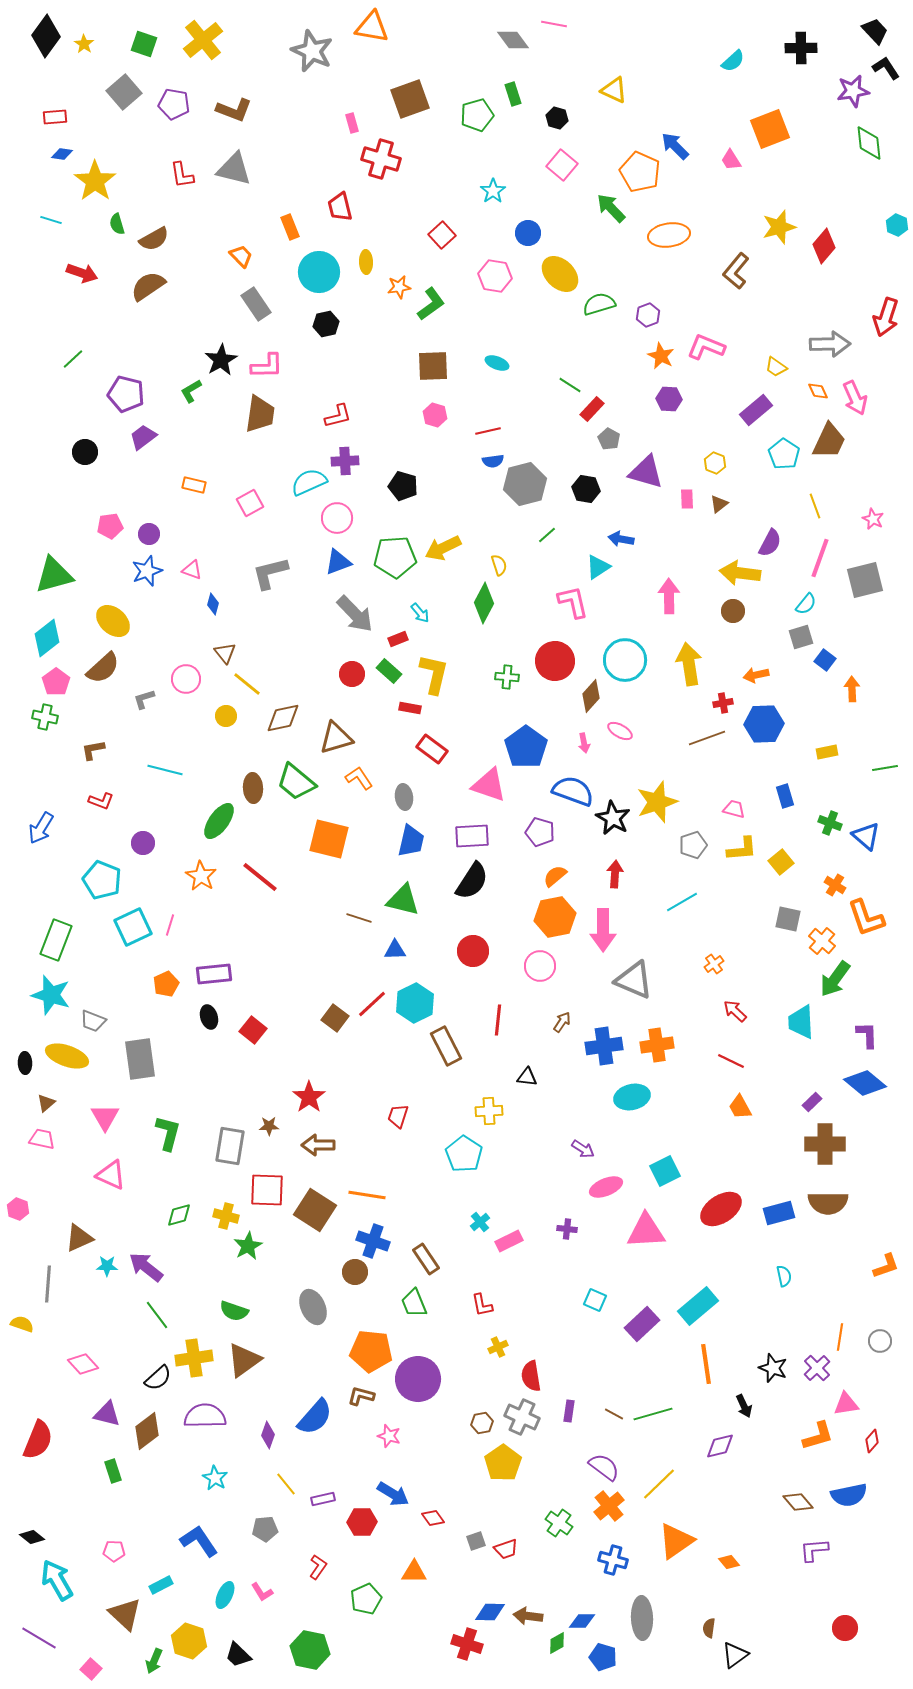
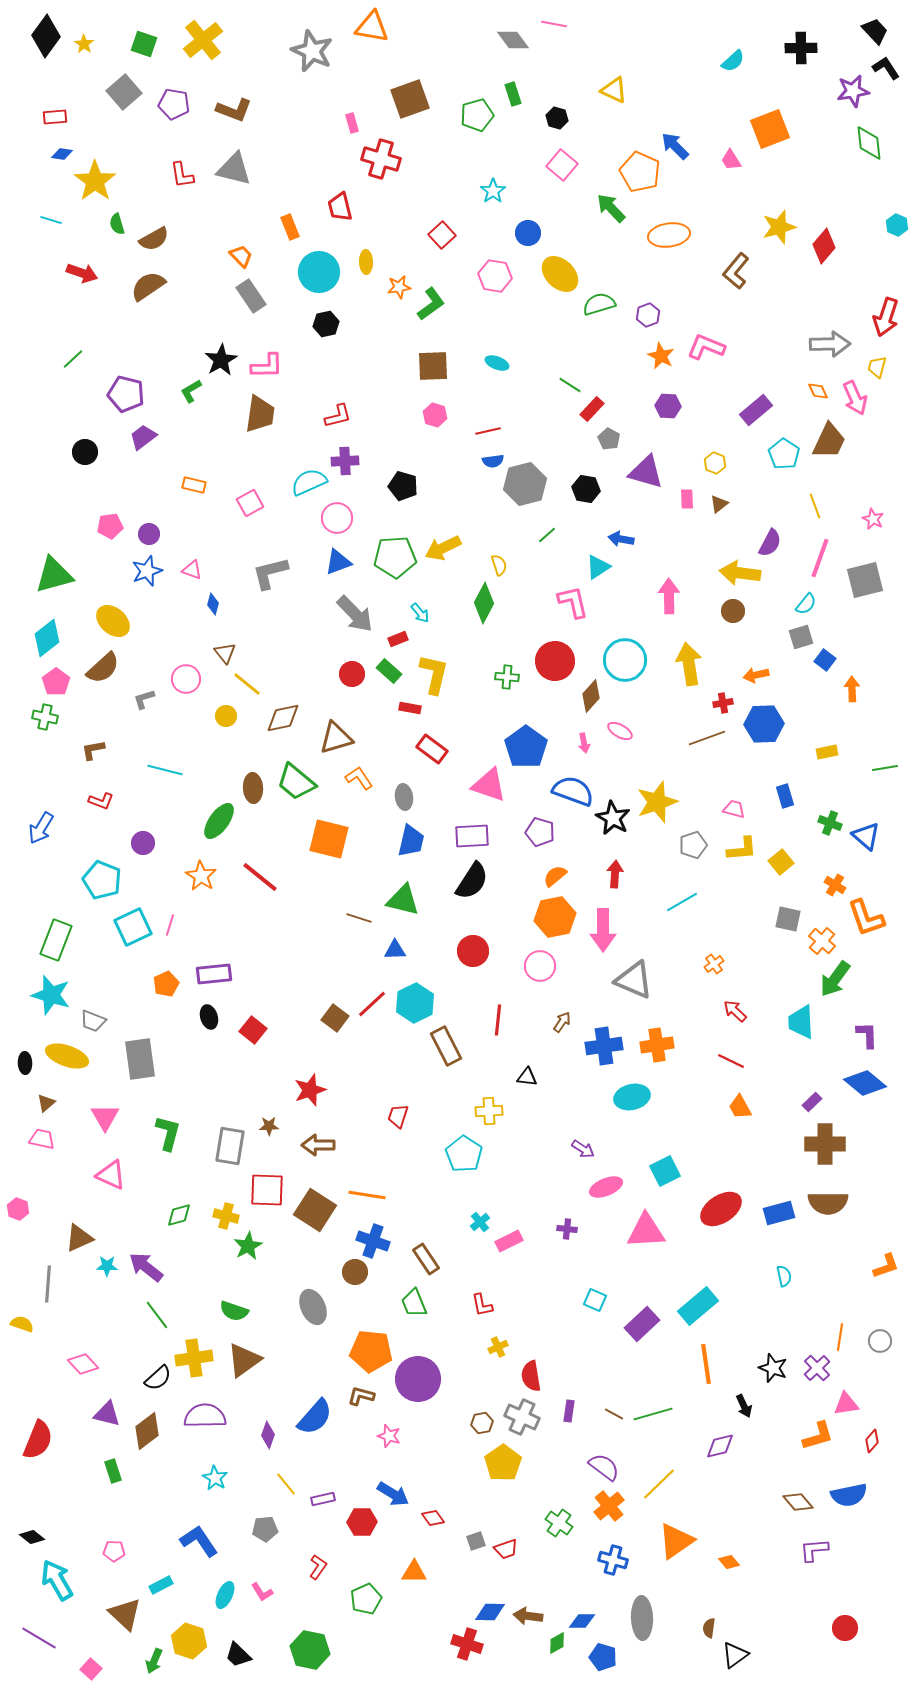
gray rectangle at (256, 304): moved 5 px left, 8 px up
yellow trapezoid at (776, 367): moved 101 px right; rotated 70 degrees clockwise
purple hexagon at (669, 399): moved 1 px left, 7 px down
red star at (309, 1097): moved 1 px right, 7 px up; rotated 16 degrees clockwise
